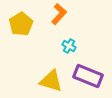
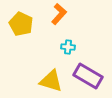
yellow pentagon: rotated 15 degrees counterclockwise
cyan cross: moved 1 px left, 1 px down; rotated 24 degrees counterclockwise
purple rectangle: rotated 8 degrees clockwise
